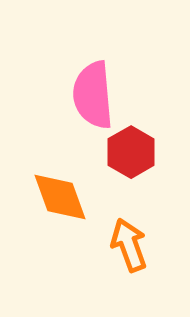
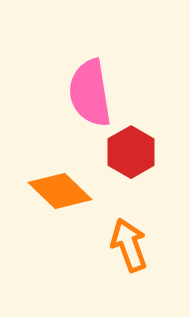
pink semicircle: moved 3 px left, 2 px up; rotated 4 degrees counterclockwise
orange diamond: moved 6 px up; rotated 26 degrees counterclockwise
